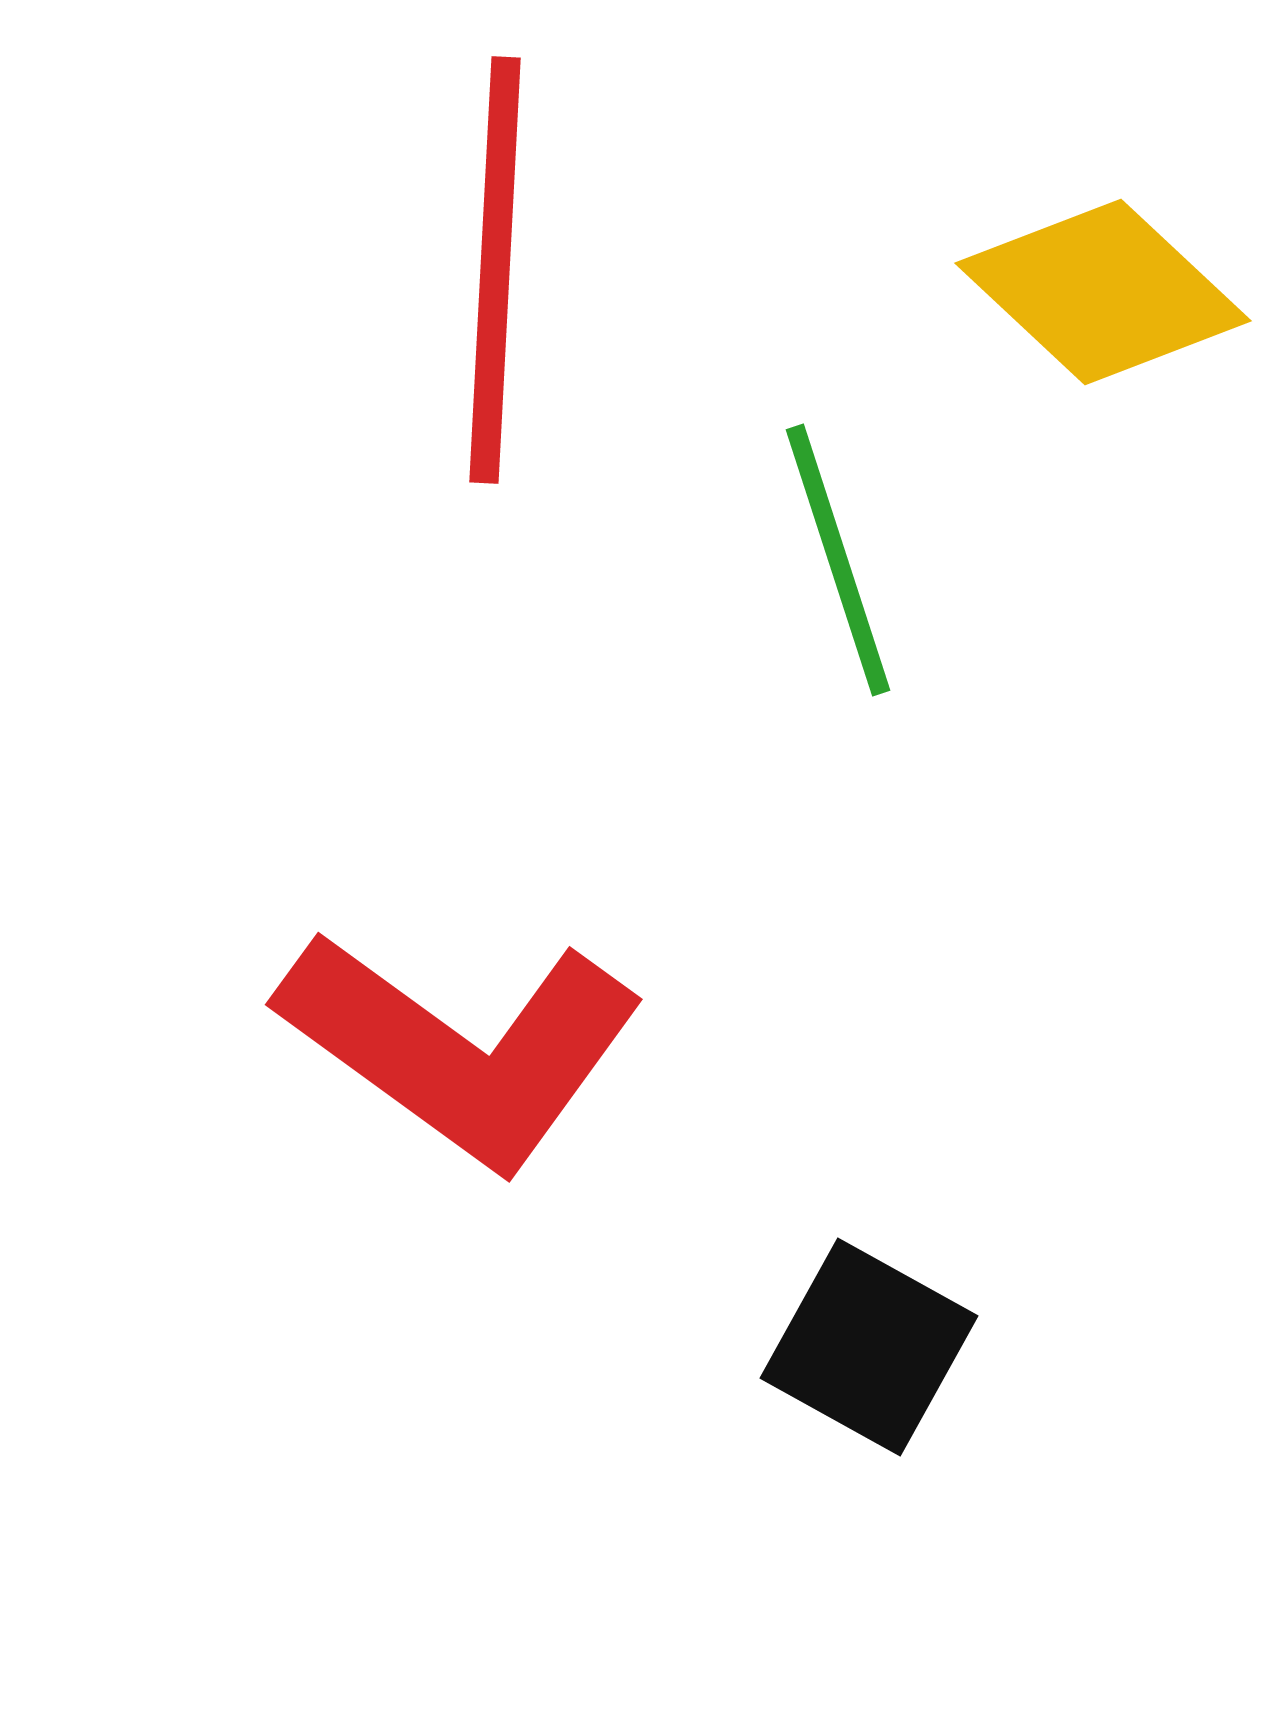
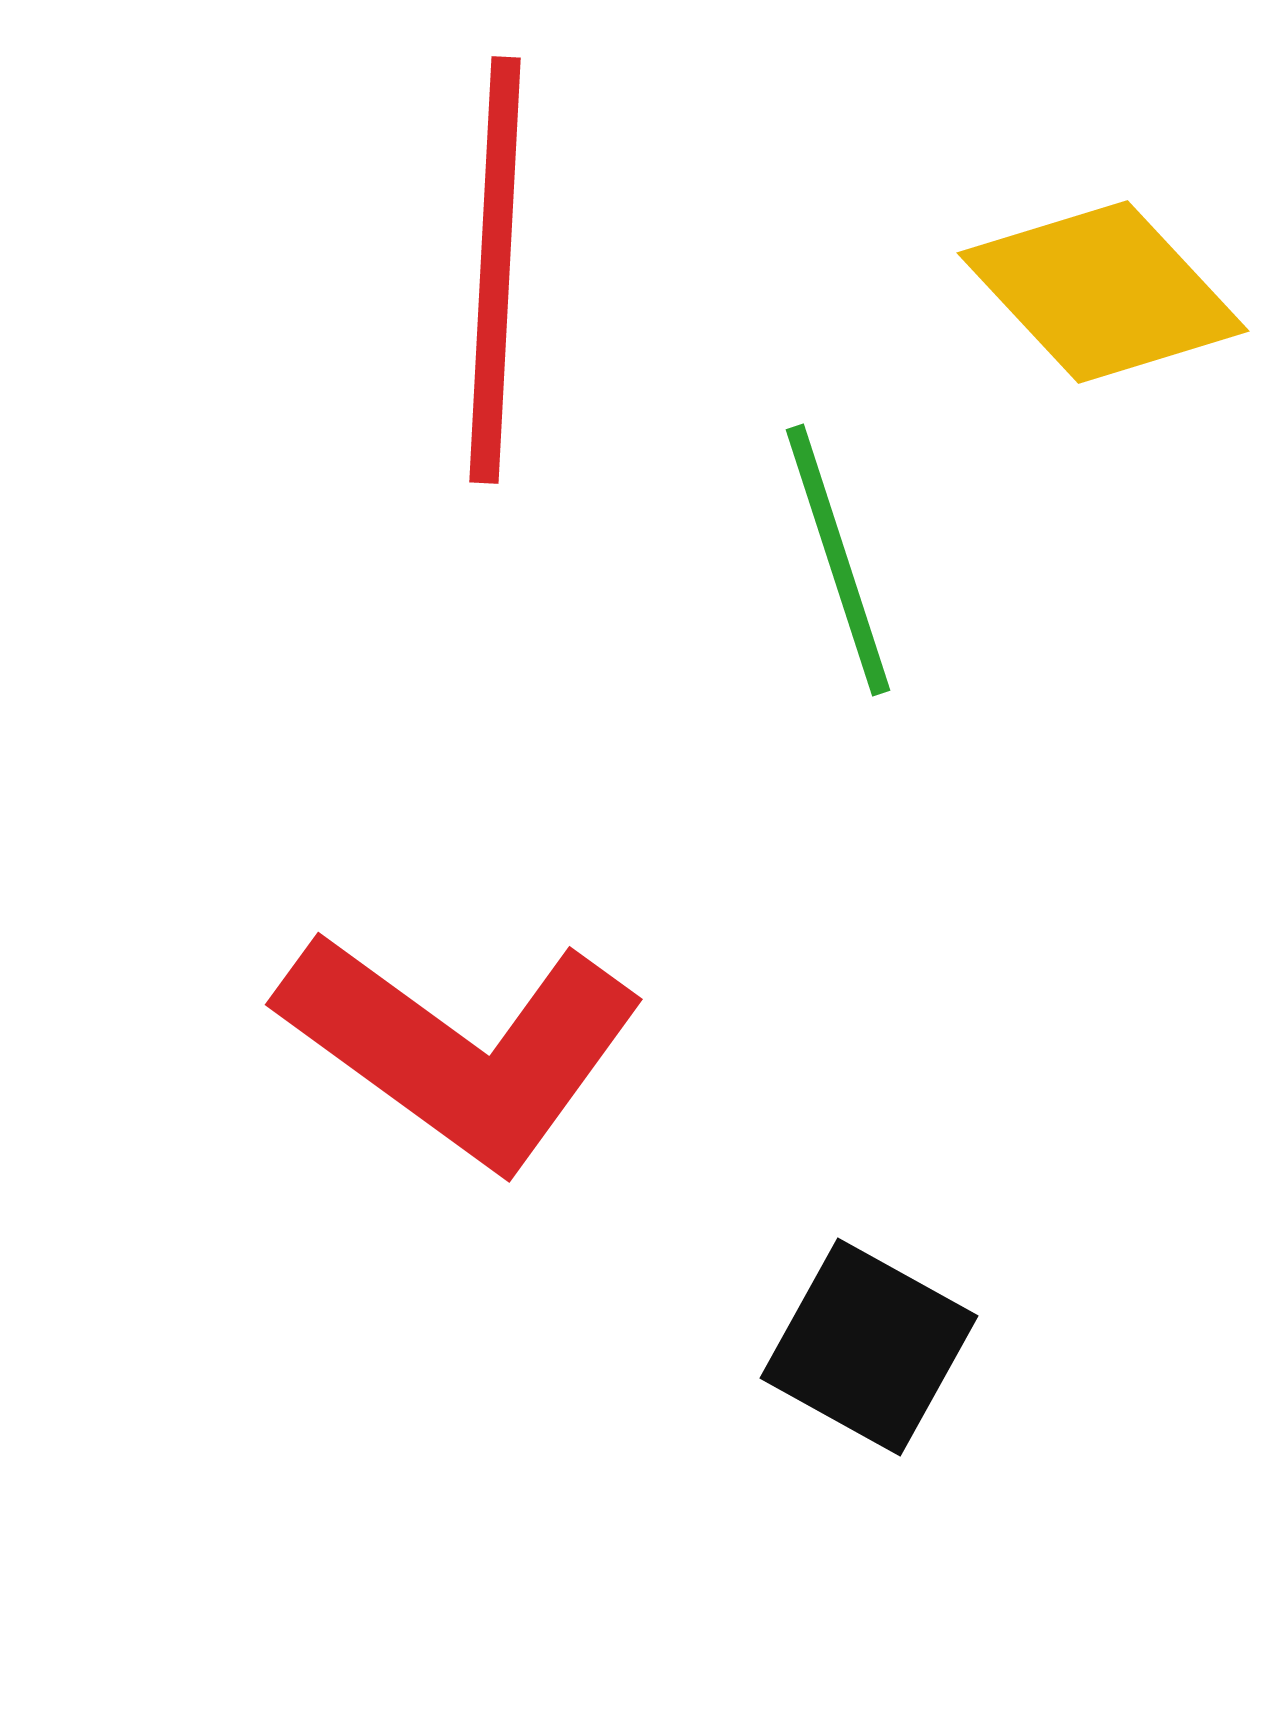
yellow diamond: rotated 4 degrees clockwise
